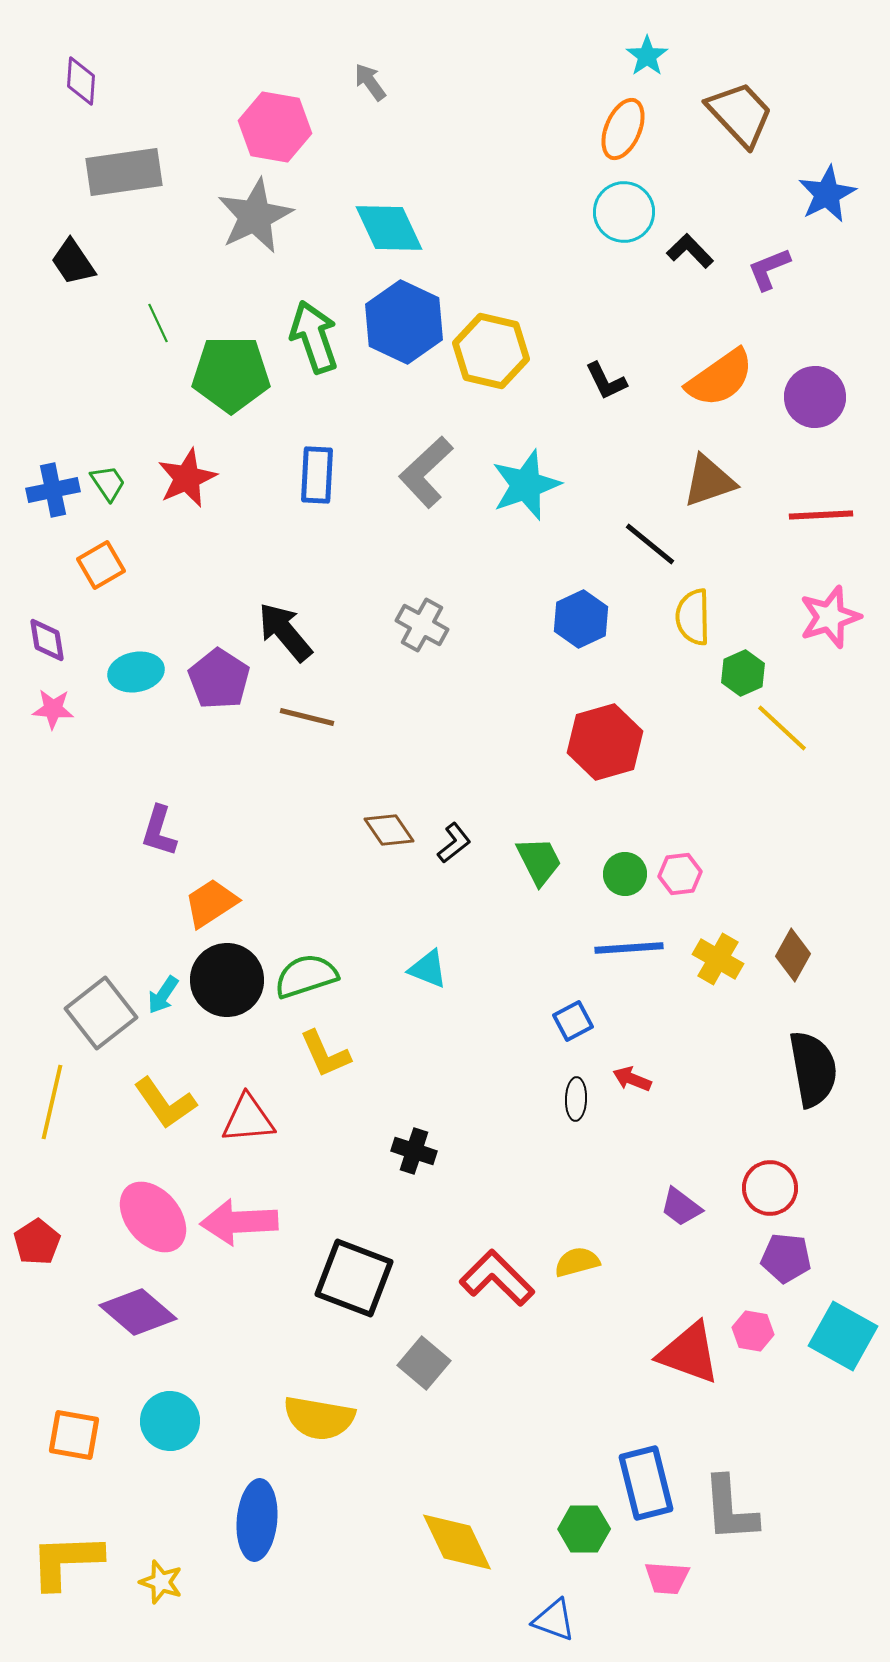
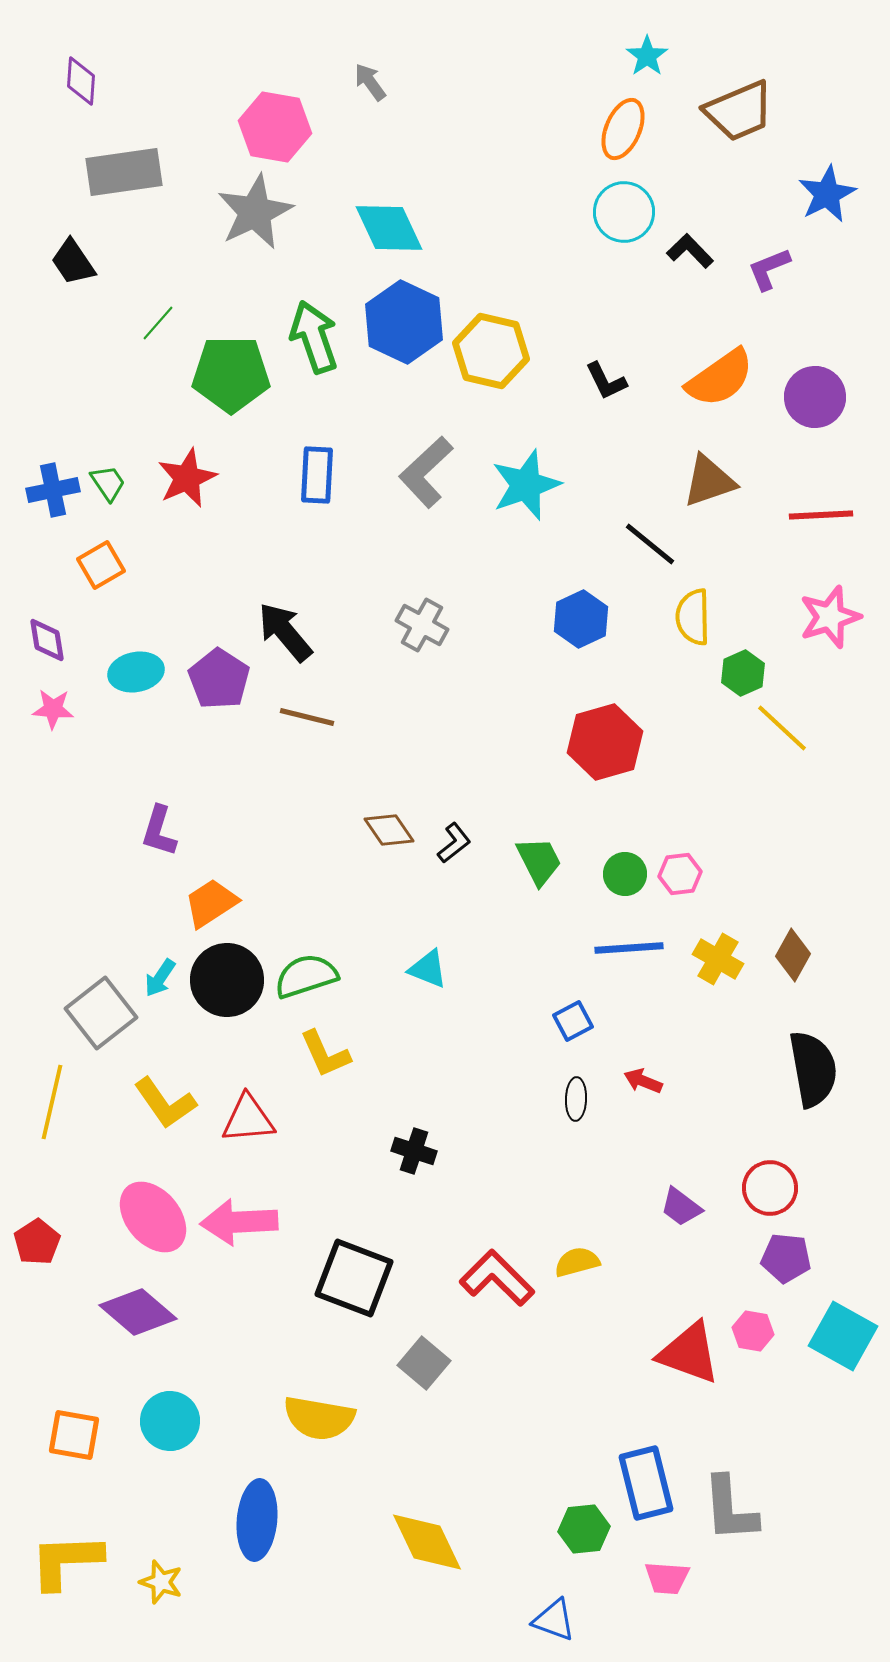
brown trapezoid at (740, 114): moved 1 px left, 3 px up; rotated 110 degrees clockwise
gray star at (255, 216): moved 4 px up
green line at (158, 323): rotated 66 degrees clockwise
cyan arrow at (163, 995): moved 3 px left, 17 px up
red arrow at (632, 1079): moved 11 px right, 2 px down
green hexagon at (584, 1529): rotated 6 degrees counterclockwise
yellow diamond at (457, 1542): moved 30 px left
